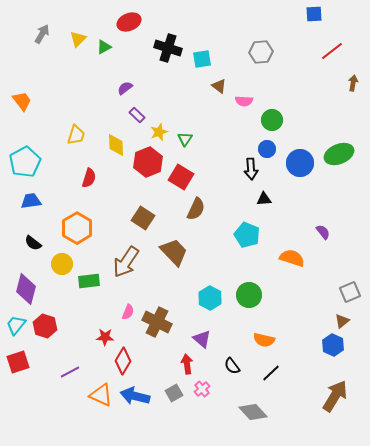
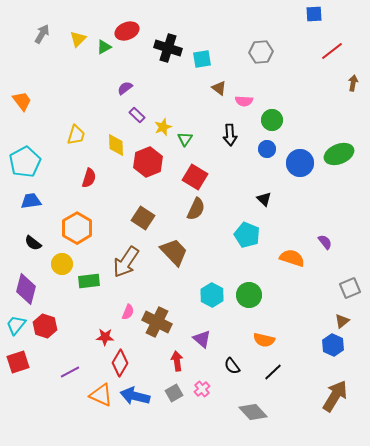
red ellipse at (129, 22): moved 2 px left, 9 px down
brown triangle at (219, 86): moved 2 px down
yellow star at (159, 132): moved 4 px right, 5 px up
black arrow at (251, 169): moved 21 px left, 34 px up
red square at (181, 177): moved 14 px right
black triangle at (264, 199): rotated 49 degrees clockwise
purple semicircle at (323, 232): moved 2 px right, 10 px down
gray square at (350, 292): moved 4 px up
cyan hexagon at (210, 298): moved 2 px right, 3 px up
red diamond at (123, 361): moved 3 px left, 2 px down
red arrow at (187, 364): moved 10 px left, 3 px up
black line at (271, 373): moved 2 px right, 1 px up
